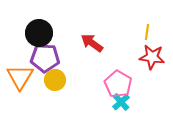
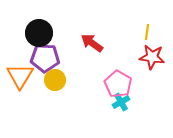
orange triangle: moved 1 px up
cyan cross: rotated 12 degrees clockwise
